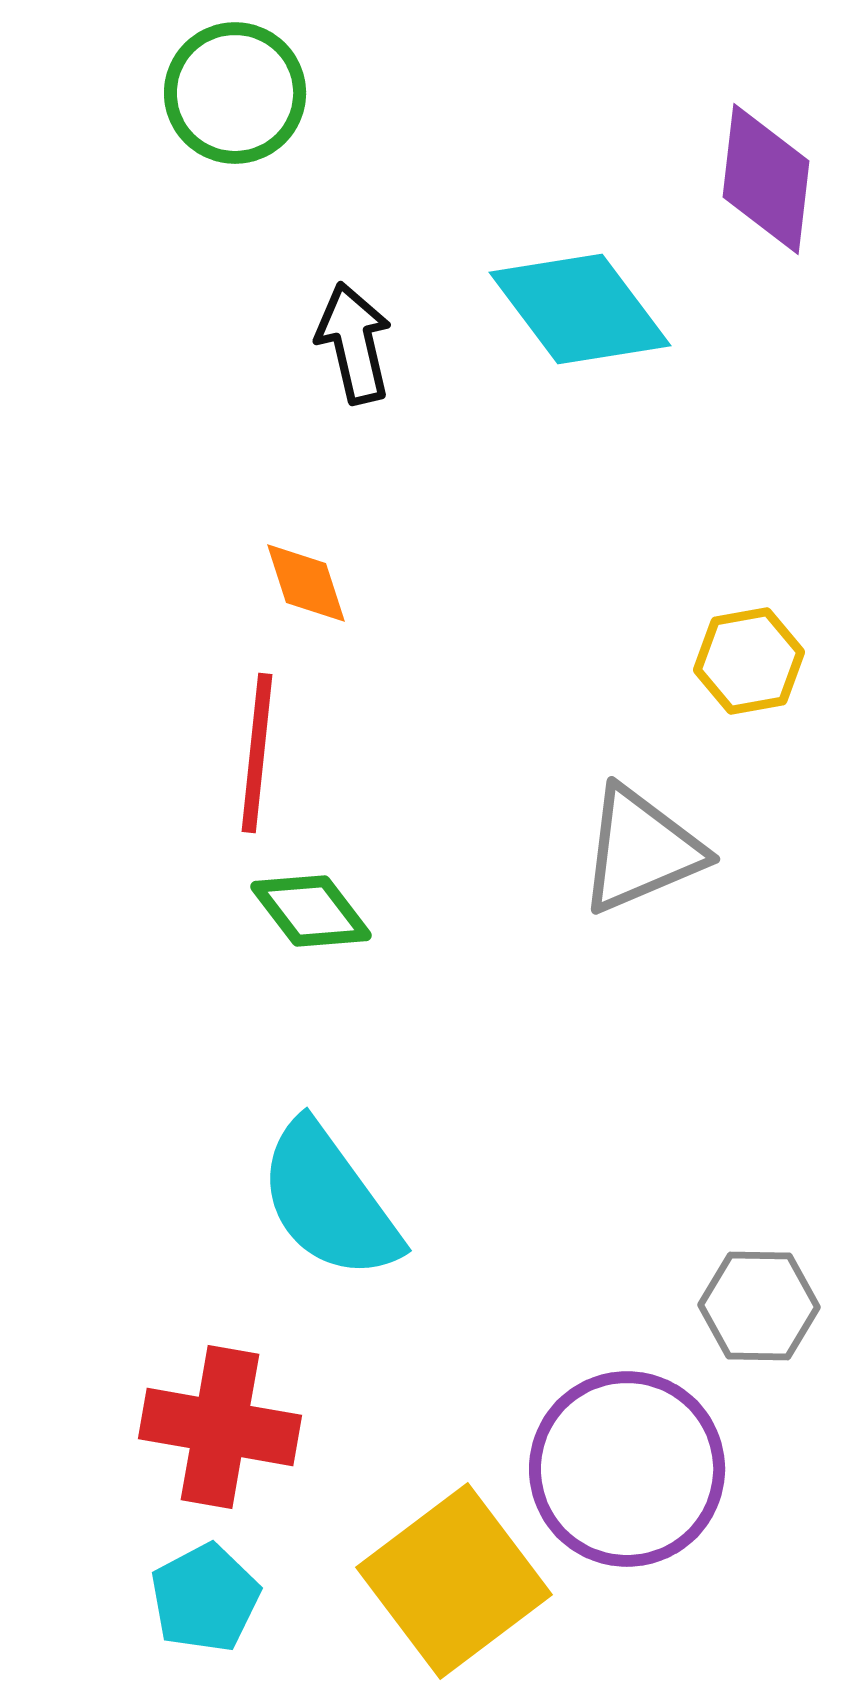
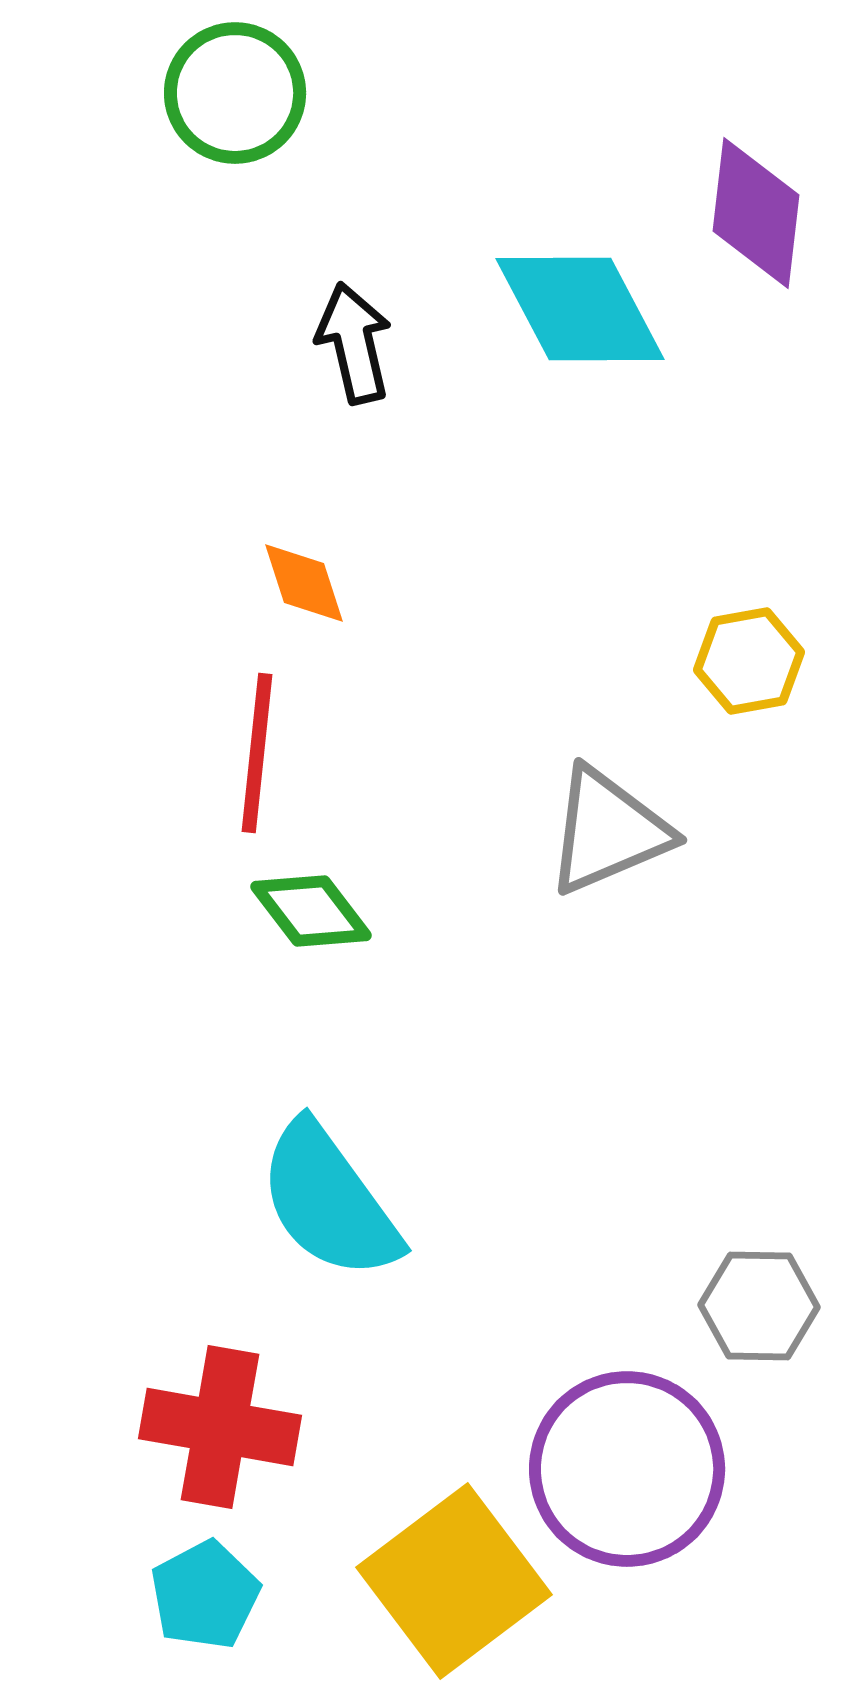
purple diamond: moved 10 px left, 34 px down
cyan diamond: rotated 9 degrees clockwise
orange diamond: moved 2 px left
gray triangle: moved 33 px left, 19 px up
cyan pentagon: moved 3 px up
